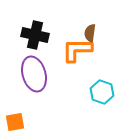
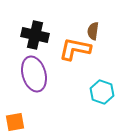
brown semicircle: moved 3 px right, 2 px up
orange L-shape: moved 2 px left, 1 px up; rotated 12 degrees clockwise
